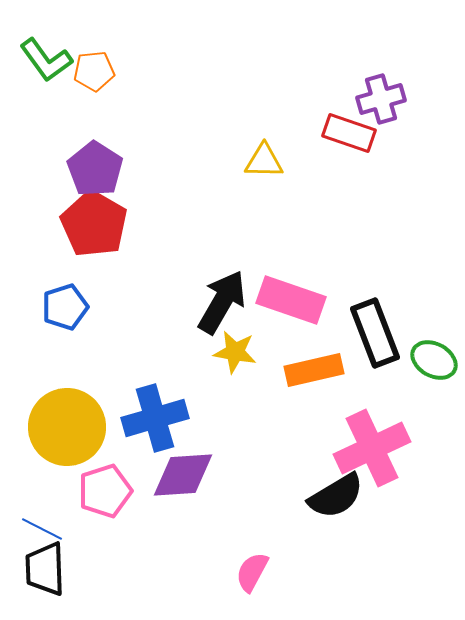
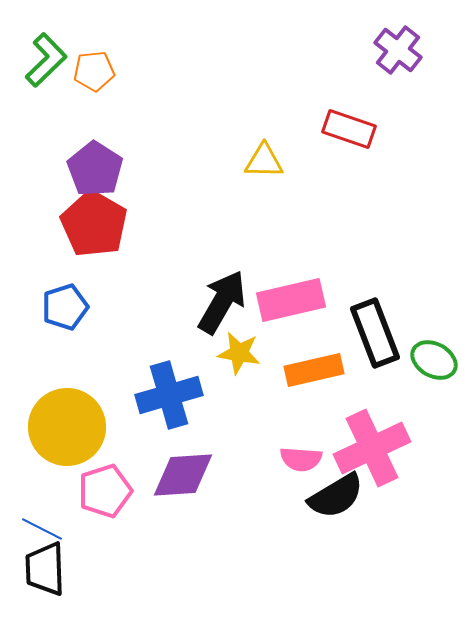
green L-shape: rotated 98 degrees counterclockwise
purple cross: moved 17 px right, 49 px up; rotated 36 degrees counterclockwise
red rectangle: moved 4 px up
pink rectangle: rotated 32 degrees counterclockwise
yellow star: moved 4 px right, 1 px down
blue cross: moved 14 px right, 23 px up
pink semicircle: moved 49 px right, 113 px up; rotated 114 degrees counterclockwise
